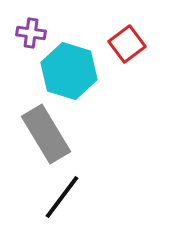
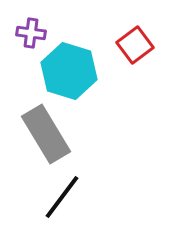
red square: moved 8 px right, 1 px down
